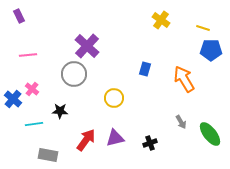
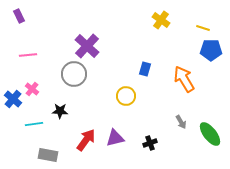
yellow circle: moved 12 px right, 2 px up
